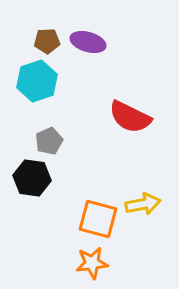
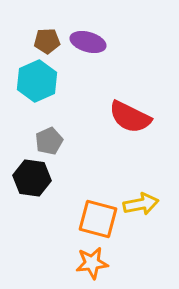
cyan hexagon: rotated 6 degrees counterclockwise
yellow arrow: moved 2 px left
